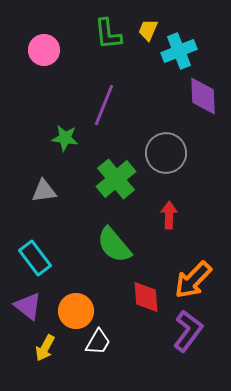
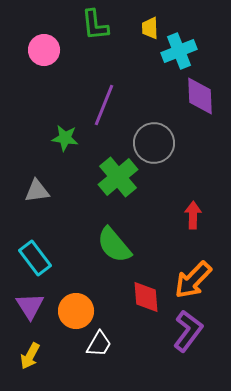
yellow trapezoid: moved 2 px right, 2 px up; rotated 25 degrees counterclockwise
green L-shape: moved 13 px left, 9 px up
purple diamond: moved 3 px left
gray circle: moved 12 px left, 10 px up
green cross: moved 2 px right, 2 px up
gray triangle: moved 7 px left
red arrow: moved 24 px right
purple triangle: moved 2 px right; rotated 20 degrees clockwise
white trapezoid: moved 1 px right, 2 px down
yellow arrow: moved 15 px left, 8 px down
